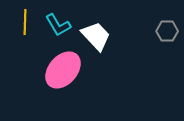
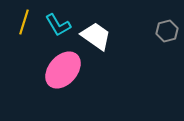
yellow line: moved 1 px left; rotated 15 degrees clockwise
gray hexagon: rotated 15 degrees counterclockwise
white trapezoid: rotated 12 degrees counterclockwise
